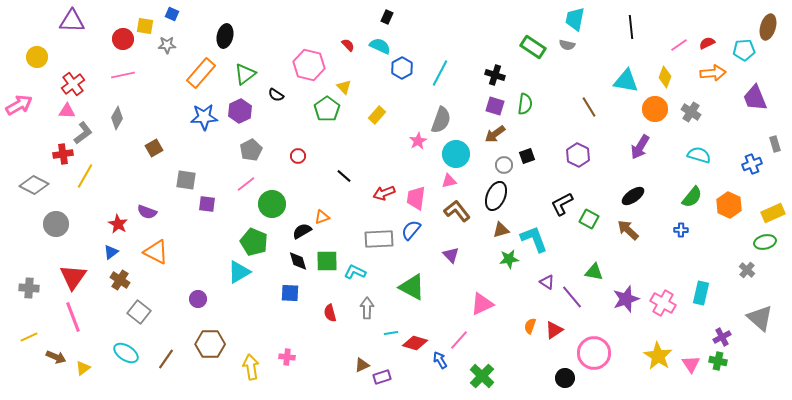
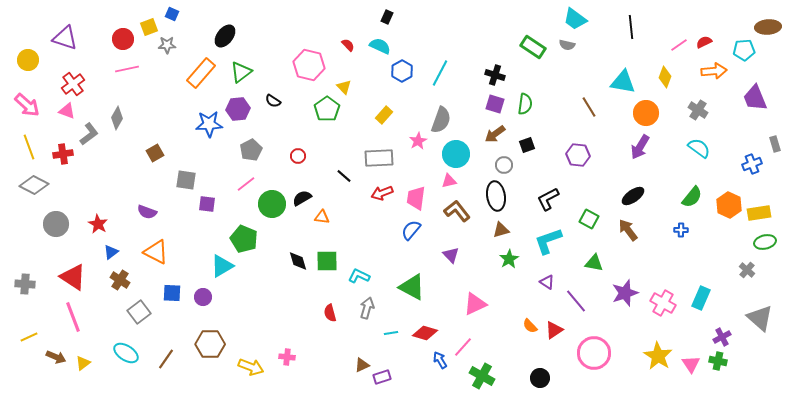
cyan trapezoid at (575, 19): rotated 65 degrees counterclockwise
purple triangle at (72, 21): moved 7 px left, 17 px down; rotated 16 degrees clockwise
yellow square at (145, 26): moved 4 px right, 1 px down; rotated 30 degrees counterclockwise
brown ellipse at (768, 27): rotated 70 degrees clockwise
black ellipse at (225, 36): rotated 25 degrees clockwise
red semicircle at (707, 43): moved 3 px left, 1 px up
yellow circle at (37, 57): moved 9 px left, 3 px down
blue hexagon at (402, 68): moved 3 px down
orange arrow at (713, 73): moved 1 px right, 2 px up
green triangle at (245, 74): moved 4 px left, 2 px up
pink line at (123, 75): moved 4 px right, 6 px up
cyan triangle at (626, 81): moved 3 px left, 1 px down
black semicircle at (276, 95): moved 3 px left, 6 px down
pink arrow at (19, 105): moved 8 px right; rotated 72 degrees clockwise
purple square at (495, 106): moved 2 px up
orange circle at (655, 109): moved 9 px left, 4 px down
pink triangle at (67, 111): rotated 18 degrees clockwise
purple hexagon at (240, 111): moved 2 px left, 2 px up; rotated 20 degrees clockwise
gray cross at (691, 112): moved 7 px right, 2 px up
yellow rectangle at (377, 115): moved 7 px right
blue star at (204, 117): moved 5 px right, 7 px down
gray L-shape at (83, 133): moved 6 px right, 1 px down
brown square at (154, 148): moved 1 px right, 5 px down
purple hexagon at (578, 155): rotated 20 degrees counterclockwise
cyan semicircle at (699, 155): moved 7 px up; rotated 20 degrees clockwise
black square at (527, 156): moved 11 px up
yellow line at (85, 176): moved 56 px left, 29 px up; rotated 50 degrees counterclockwise
red arrow at (384, 193): moved 2 px left
black ellipse at (496, 196): rotated 32 degrees counterclockwise
black L-shape at (562, 204): moved 14 px left, 5 px up
yellow rectangle at (773, 213): moved 14 px left; rotated 15 degrees clockwise
orange triangle at (322, 217): rotated 28 degrees clockwise
red star at (118, 224): moved 20 px left
brown arrow at (628, 230): rotated 10 degrees clockwise
black semicircle at (302, 231): moved 33 px up
gray rectangle at (379, 239): moved 81 px up
cyan L-shape at (534, 239): moved 14 px right, 2 px down; rotated 88 degrees counterclockwise
green pentagon at (254, 242): moved 10 px left, 3 px up
green star at (509, 259): rotated 24 degrees counterclockwise
cyan triangle at (239, 272): moved 17 px left, 6 px up
cyan L-shape at (355, 272): moved 4 px right, 4 px down
green triangle at (594, 272): moved 9 px up
red triangle at (73, 277): rotated 32 degrees counterclockwise
gray cross at (29, 288): moved 4 px left, 4 px up
blue square at (290, 293): moved 118 px left
cyan rectangle at (701, 293): moved 5 px down; rotated 10 degrees clockwise
purple line at (572, 297): moved 4 px right, 4 px down
purple circle at (198, 299): moved 5 px right, 2 px up
purple star at (626, 299): moved 1 px left, 6 px up
pink triangle at (482, 304): moved 7 px left
gray arrow at (367, 308): rotated 15 degrees clockwise
gray square at (139, 312): rotated 15 degrees clockwise
orange semicircle at (530, 326): rotated 63 degrees counterclockwise
pink line at (459, 340): moved 4 px right, 7 px down
red diamond at (415, 343): moved 10 px right, 10 px up
yellow arrow at (251, 367): rotated 120 degrees clockwise
yellow triangle at (83, 368): moved 5 px up
green cross at (482, 376): rotated 15 degrees counterclockwise
black circle at (565, 378): moved 25 px left
